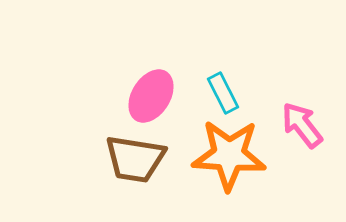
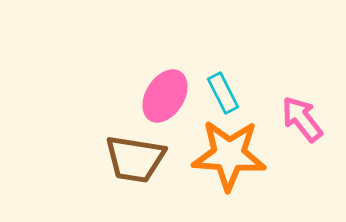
pink ellipse: moved 14 px right
pink arrow: moved 6 px up
